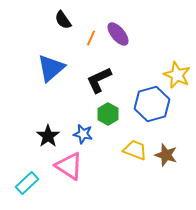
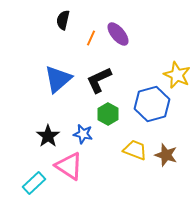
black semicircle: rotated 48 degrees clockwise
blue triangle: moved 7 px right, 11 px down
cyan rectangle: moved 7 px right
